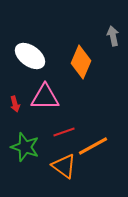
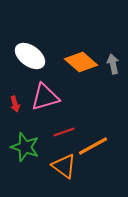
gray arrow: moved 28 px down
orange diamond: rotated 72 degrees counterclockwise
pink triangle: rotated 16 degrees counterclockwise
